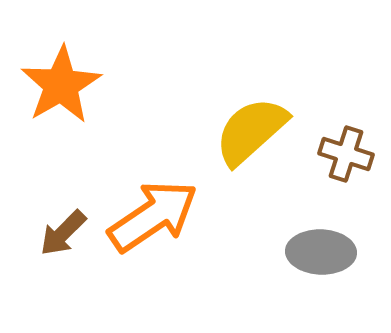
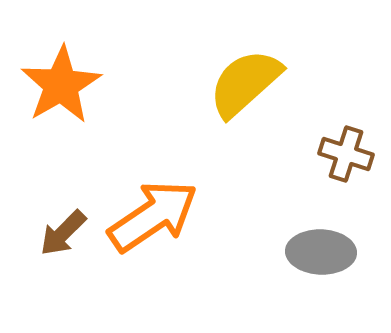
yellow semicircle: moved 6 px left, 48 px up
